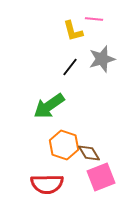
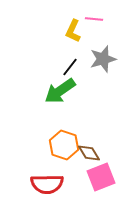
yellow L-shape: rotated 40 degrees clockwise
gray star: moved 1 px right
green arrow: moved 11 px right, 15 px up
